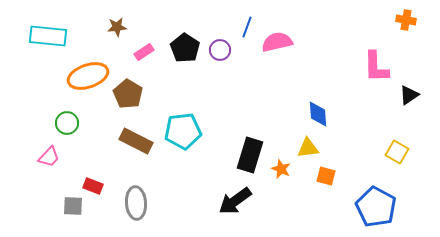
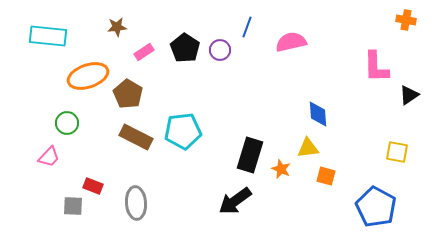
pink semicircle: moved 14 px right
brown rectangle: moved 4 px up
yellow square: rotated 20 degrees counterclockwise
